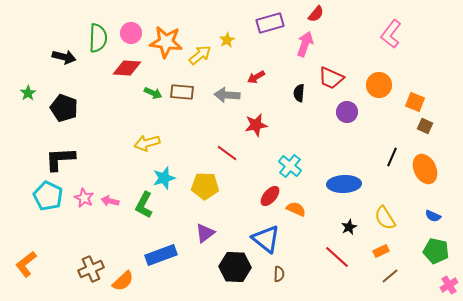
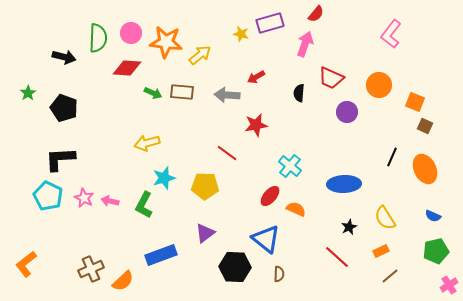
yellow star at (227, 40): moved 14 px right, 6 px up; rotated 28 degrees counterclockwise
green pentagon at (436, 251): rotated 25 degrees counterclockwise
